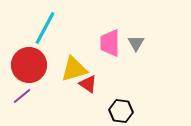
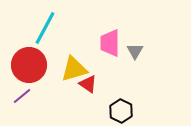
gray triangle: moved 1 px left, 8 px down
black hexagon: rotated 20 degrees clockwise
